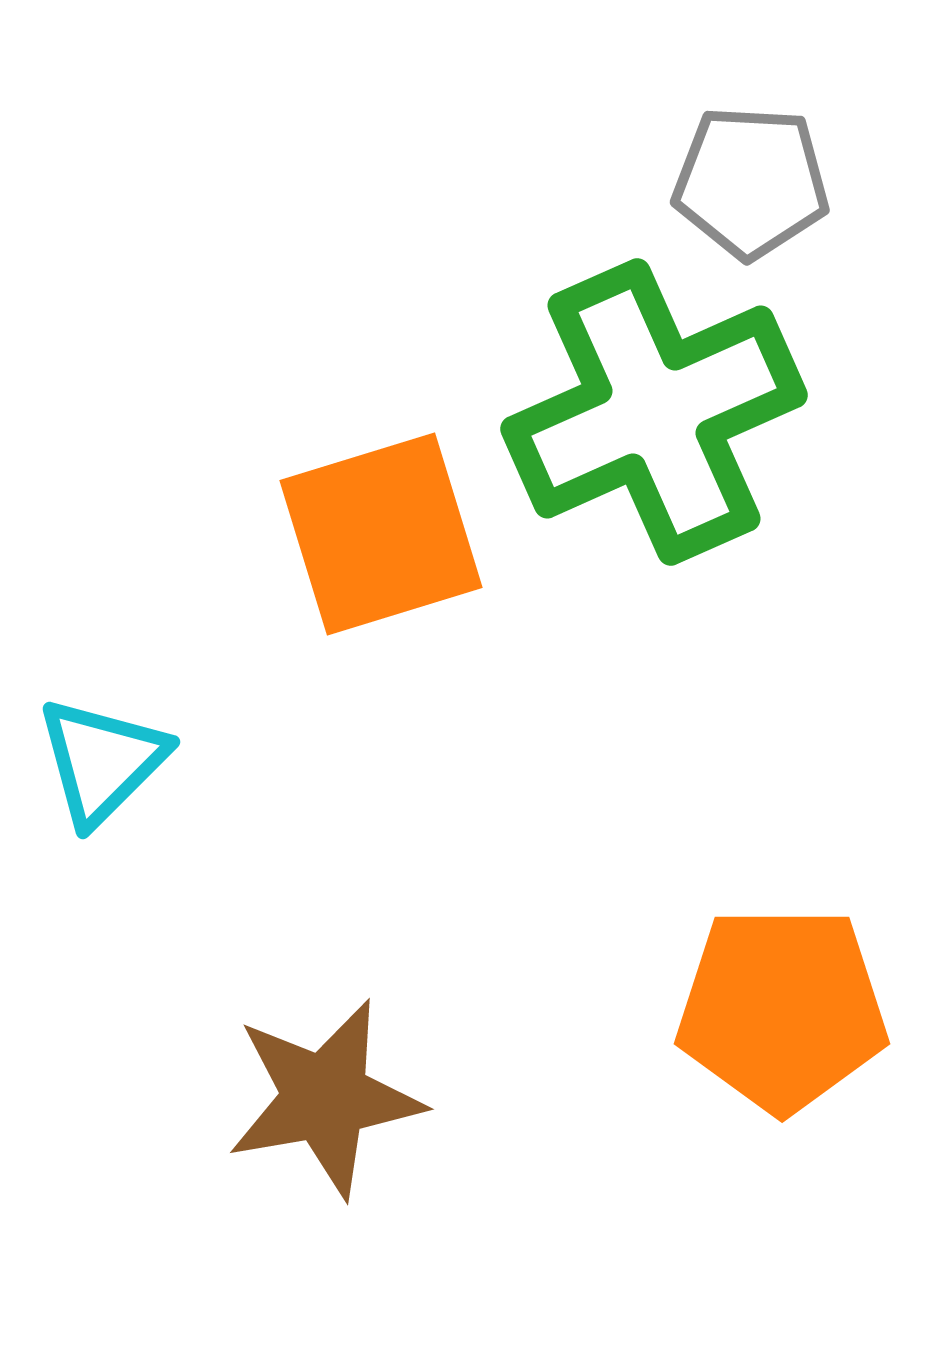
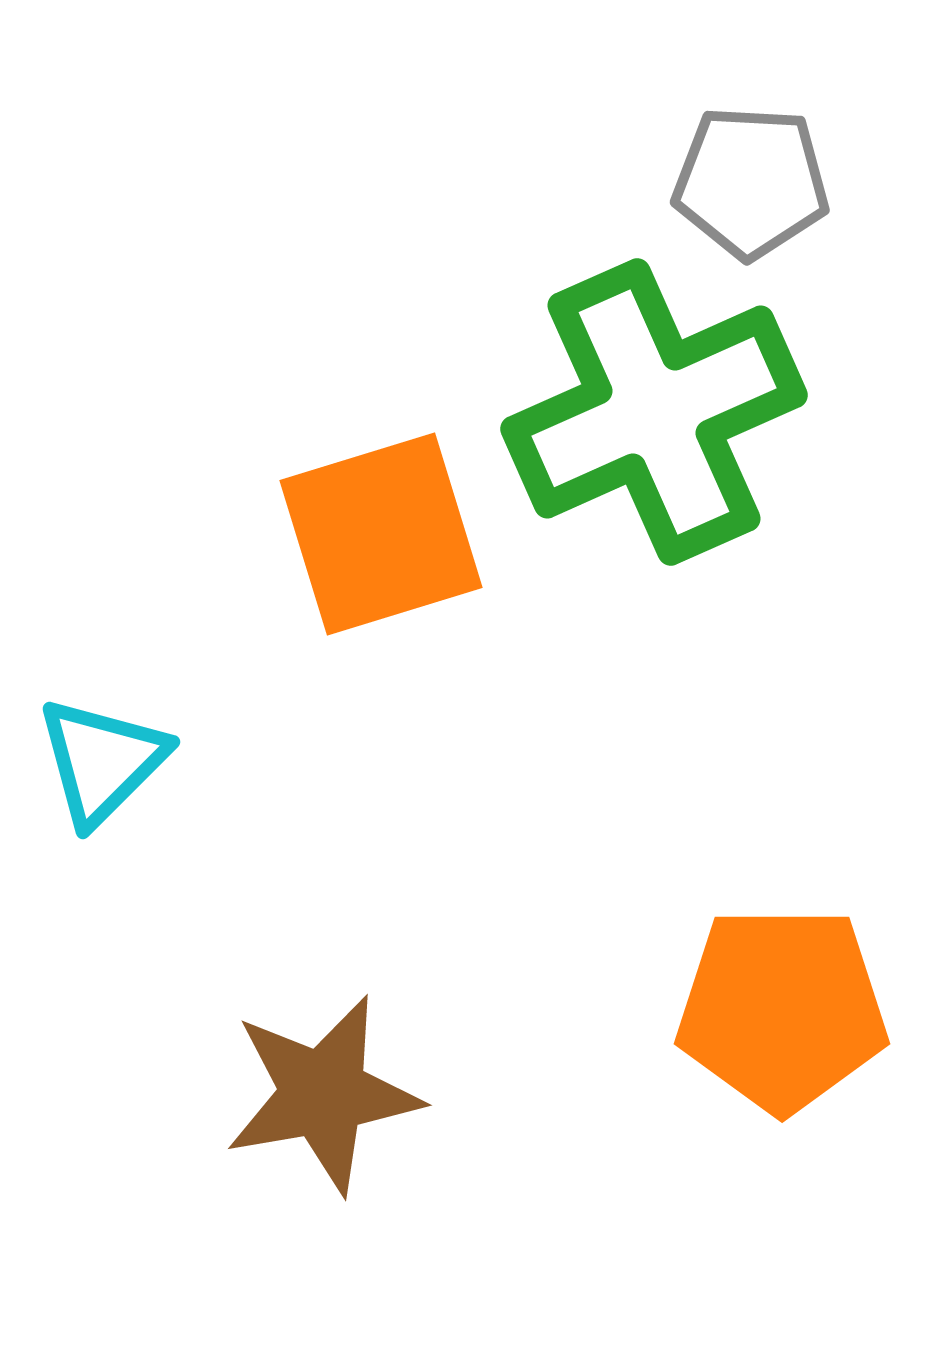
brown star: moved 2 px left, 4 px up
